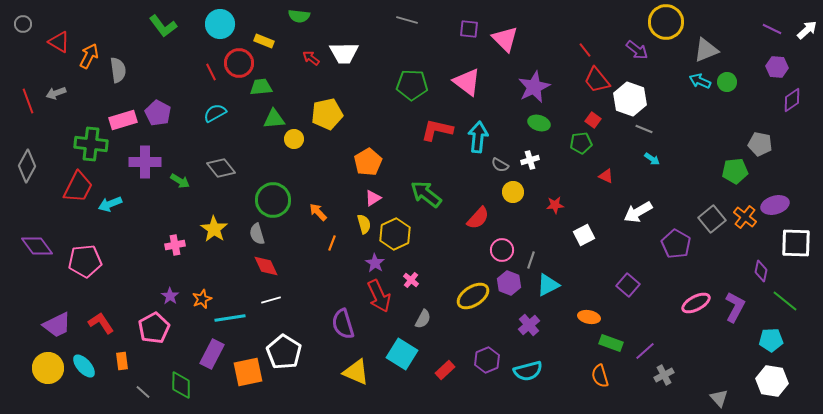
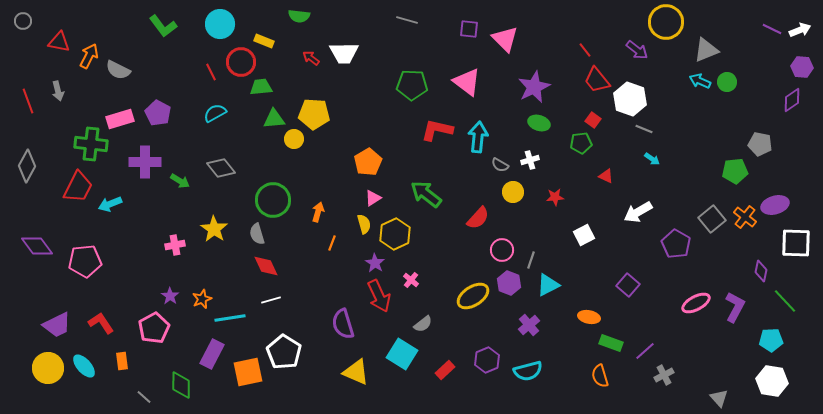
gray circle at (23, 24): moved 3 px up
white arrow at (807, 30): moved 7 px left; rotated 20 degrees clockwise
red triangle at (59, 42): rotated 20 degrees counterclockwise
red circle at (239, 63): moved 2 px right, 1 px up
purple hexagon at (777, 67): moved 25 px right
gray semicircle at (118, 70): rotated 125 degrees clockwise
gray arrow at (56, 93): moved 2 px right, 2 px up; rotated 84 degrees counterclockwise
yellow pentagon at (327, 114): moved 13 px left; rotated 16 degrees clockwise
pink rectangle at (123, 120): moved 3 px left, 1 px up
red star at (555, 205): moved 8 px up
orange arrow at (318, 212): rotated 60 degrees clockwise
green line at (785, 301): rotated 8 degrees clockwise
gray semicircle at (423, 319): moved 5 px down; rotated 24 degrees clockwise
gray line at (143, 392): moved 1 px right, 5 px down
